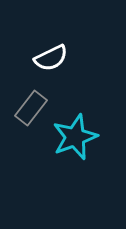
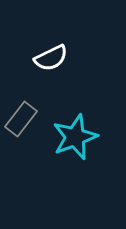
gray rectangle: moved 10 px left, 11 px down
